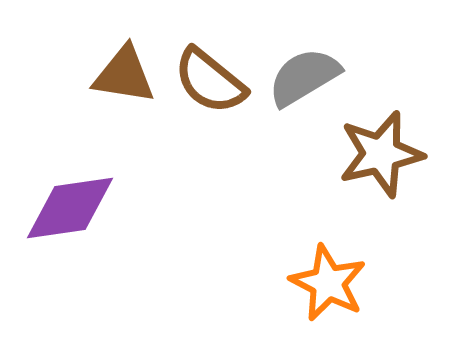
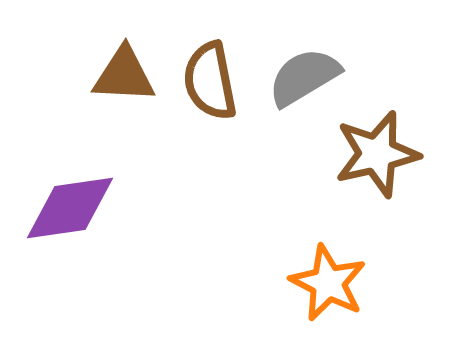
brown triangle: rotated 6 degrees counterclockwise
brown semicircle: rotated 40 degrees clockwise
brown star: moved 4 px left
